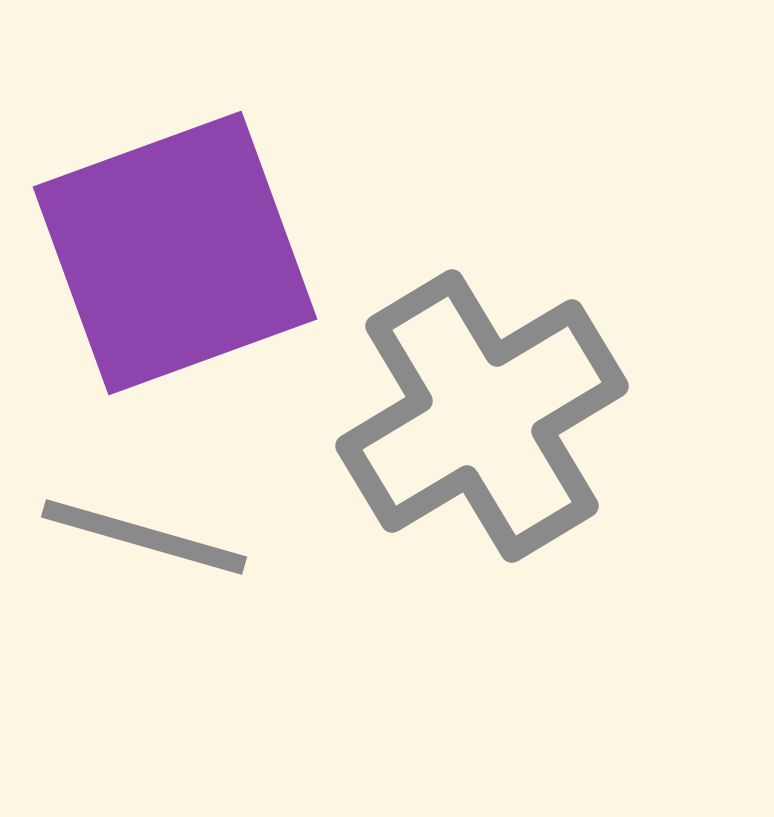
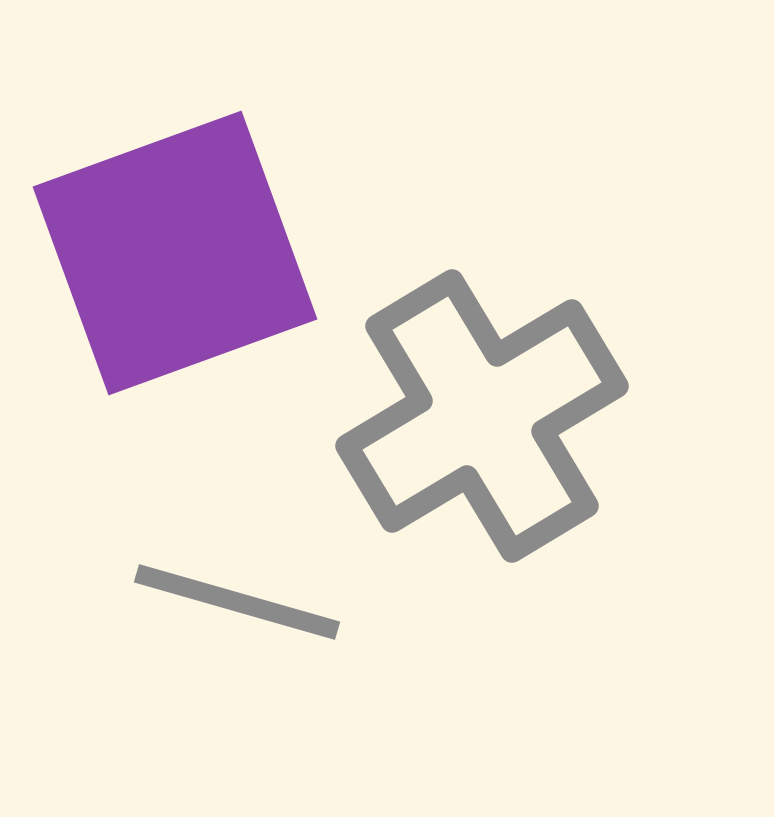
gray line: moved 93 px right, 65 px down
